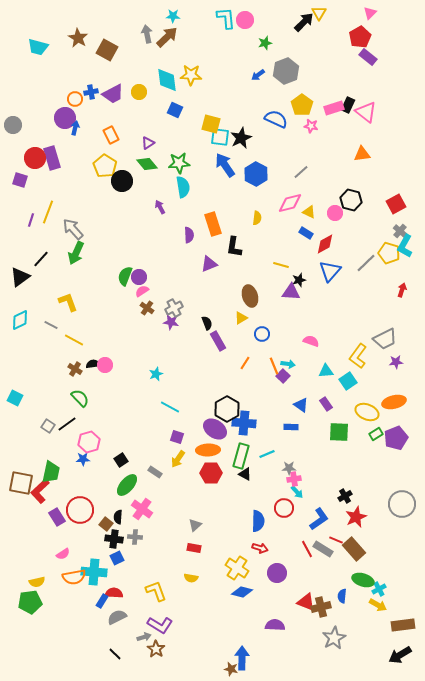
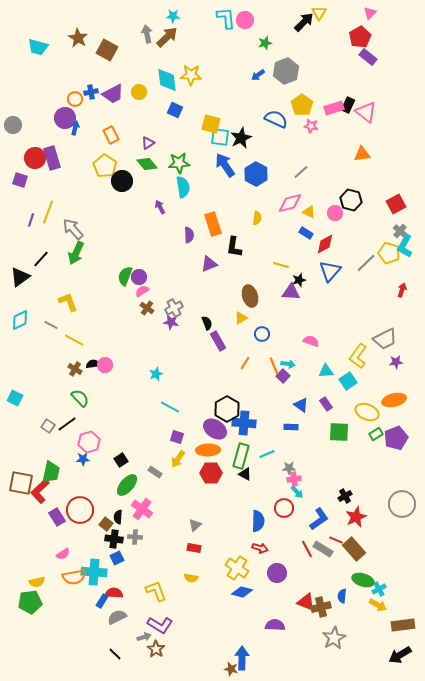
orange ellipse at (394, 402): moved 2 px up
